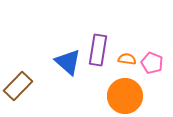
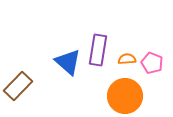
orange semicircle: rotated 12 degrees counterclockwise
